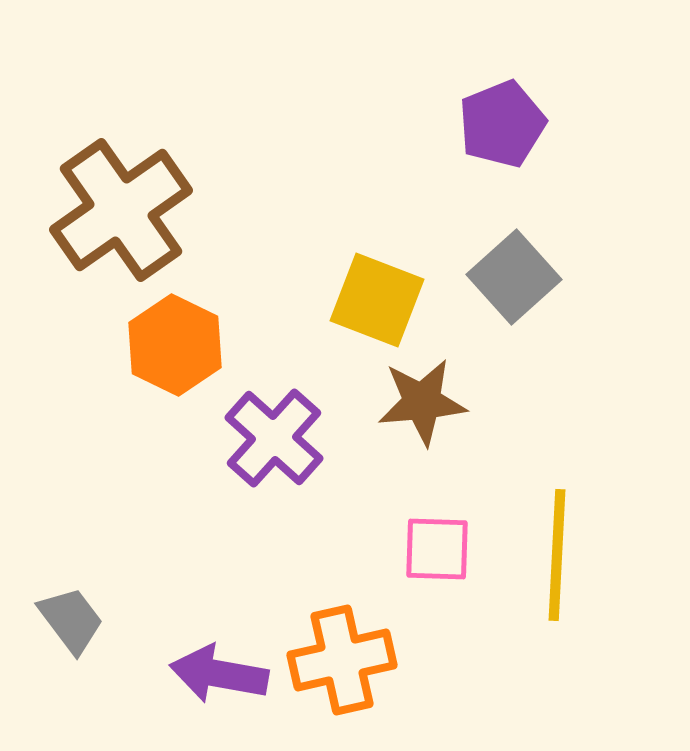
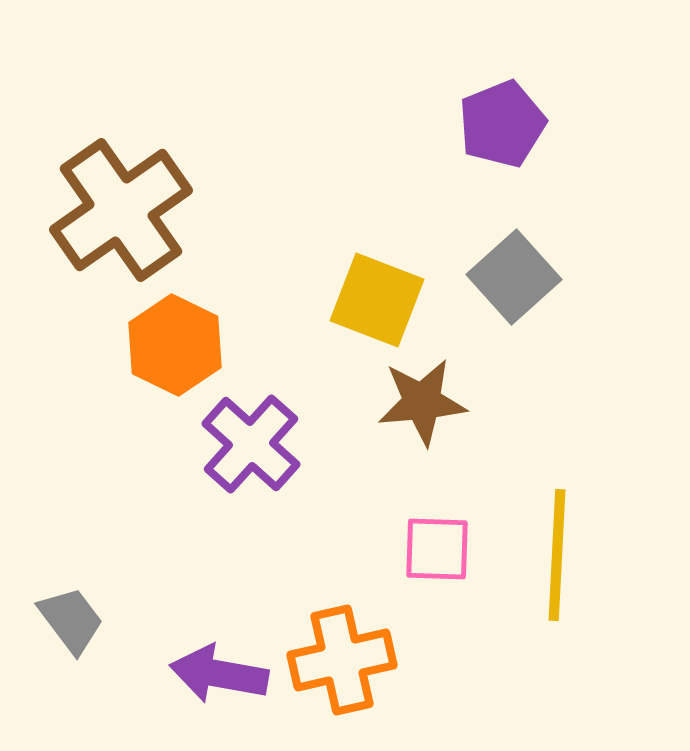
purple cross: moved 23 px left, 6 px down
